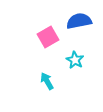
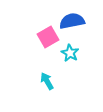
blue semicircle: moved 7 px left
cyan star: moved 5 px left, 7 px up
